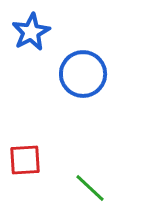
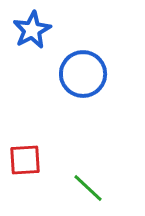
blue star: moved 1 px right, 2 px up
green line: moved 2 px left
